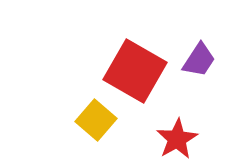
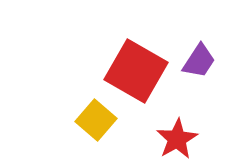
purple trapezoid: moved 1 px down
red square: moved 1 px right
